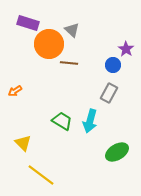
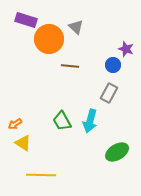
purple rectangle: moved 2 px left, 3 px up
gray triangle: moved 4 px right, 3 px up
orange circle: moved 5 px up
purple star: rotated 14 degrees counterclockwise
brown line: moved 1 px right, 3 px down
orange arrow: moved 33 px down
green trapezoid: rotated 150 degrees counterclockwise
yellow triangle: rotated 12 degrees counterclockwise
yellow line: rotated 36 degrees counterclockwise
